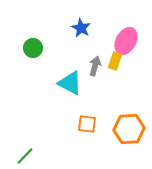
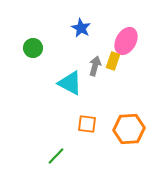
yellow rectangle: moved 2 px left
green line: moved 31 px right
